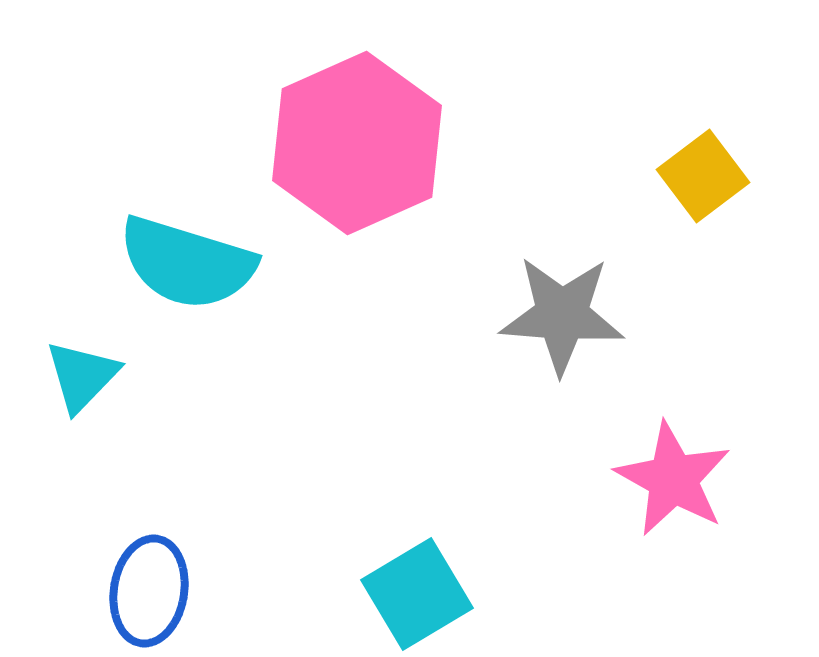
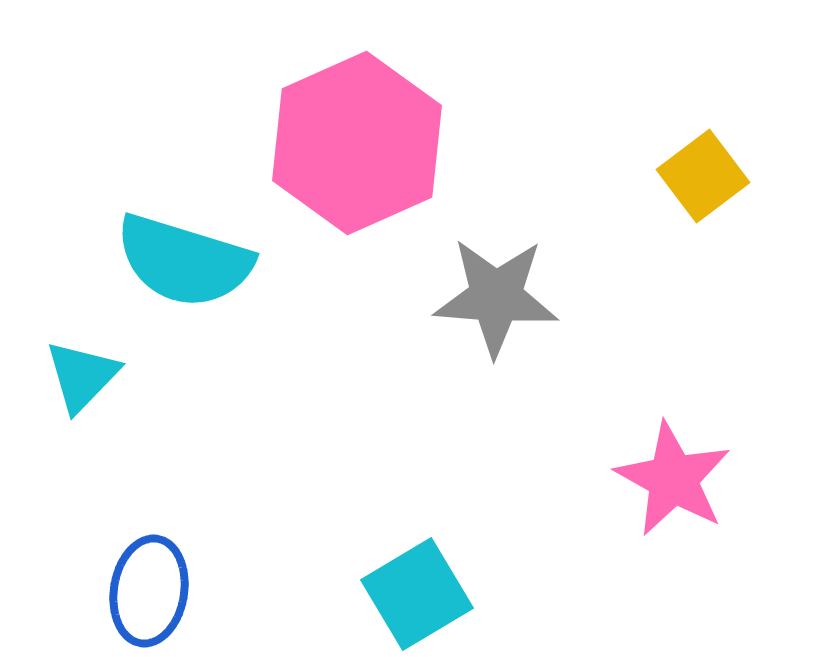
cyan semicircle: moved 3 px left, 2 px up
gray star: moved 66 px left, 18 px up
